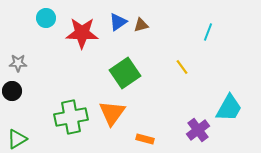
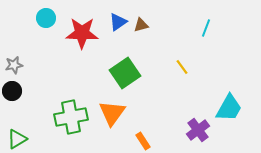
cyan line: moved 2 px left, 4 px up
gray star: moved 4 px left, 2 px down; rotated 12 degrees counterclockwise
orange rectangle: moved 2 px left, 2 px down; rotated 42 degrees clockwise
